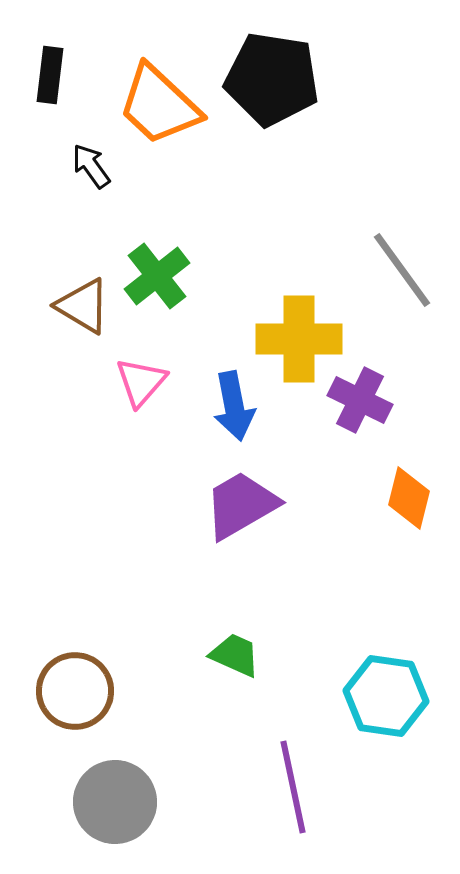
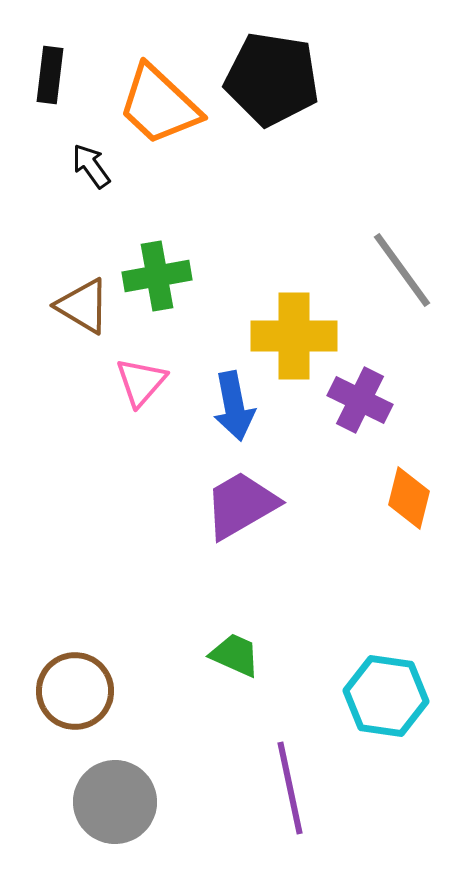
green cross: rotated 28 degrees clockwise
yellow cross: moved 5 px left, 3 px up
purple line: moved 3 px left, 1 px down
